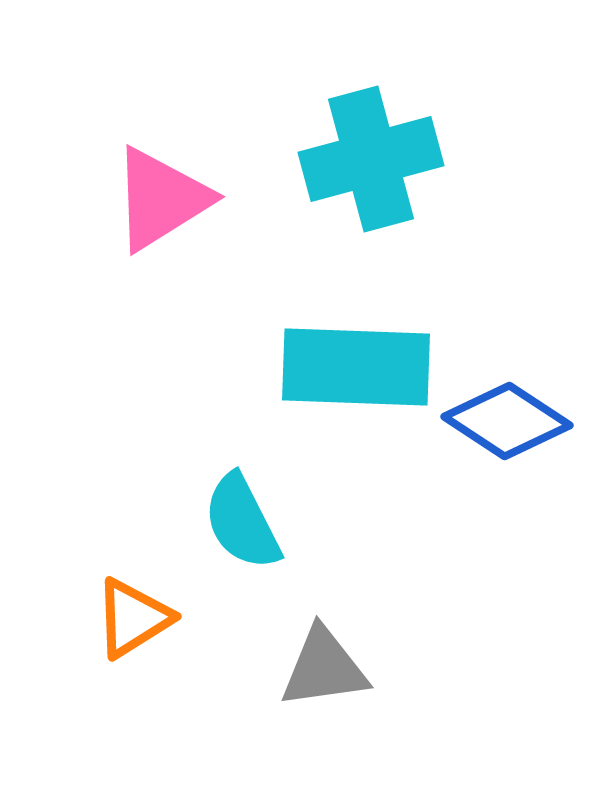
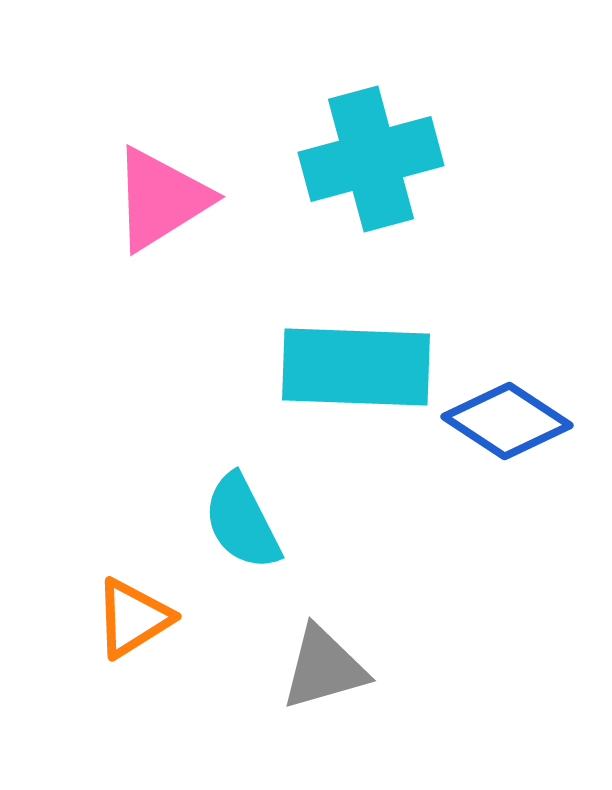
gray triangle: rotated 8 degrees counterclockwise
